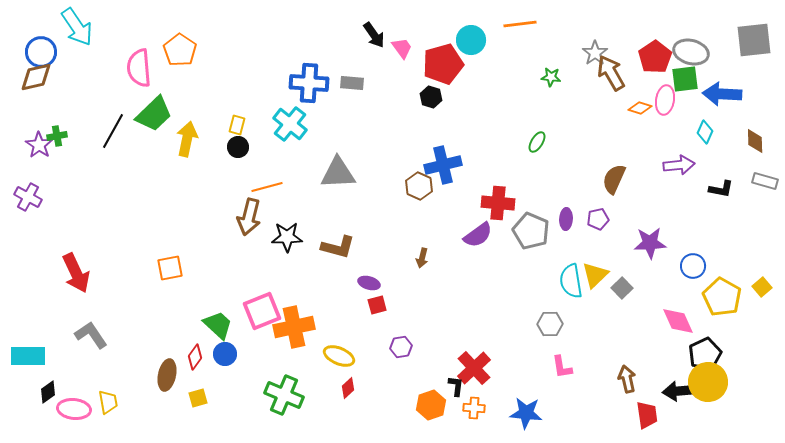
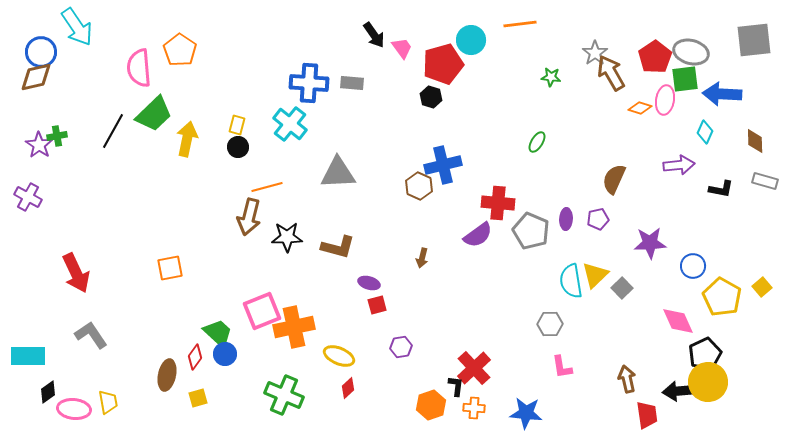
green trapezoid at (218, 325): moved 8 px down
